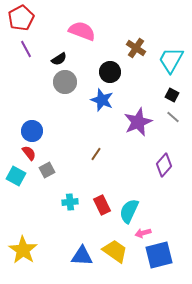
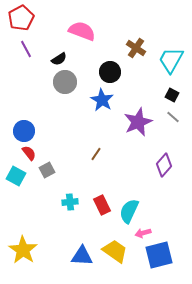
blue star: rotated 10 degrees clockwise
blue circle: moved 8 px left
